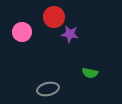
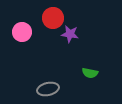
red circle: moved 1 px left, 1 px down
